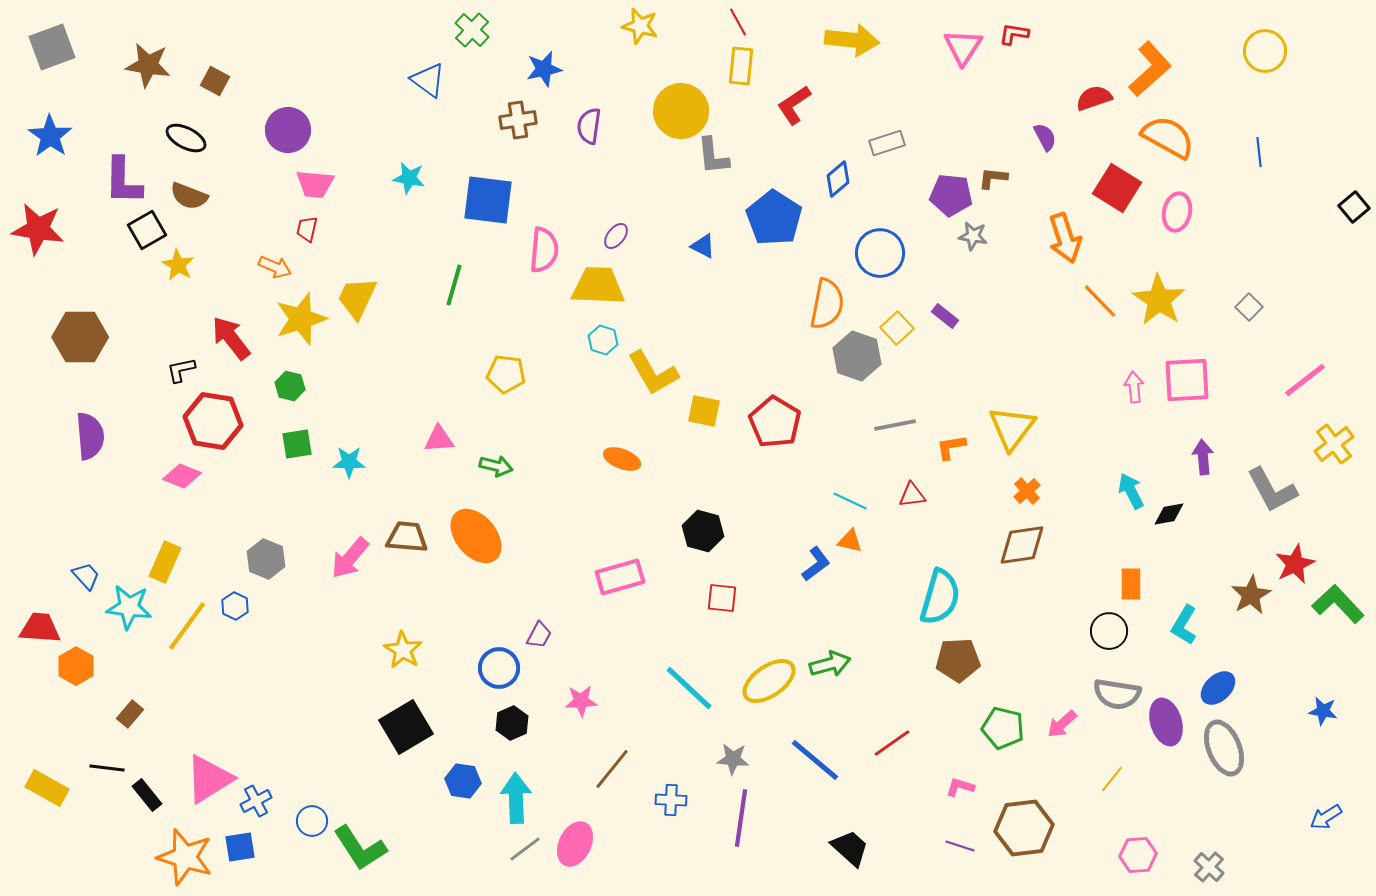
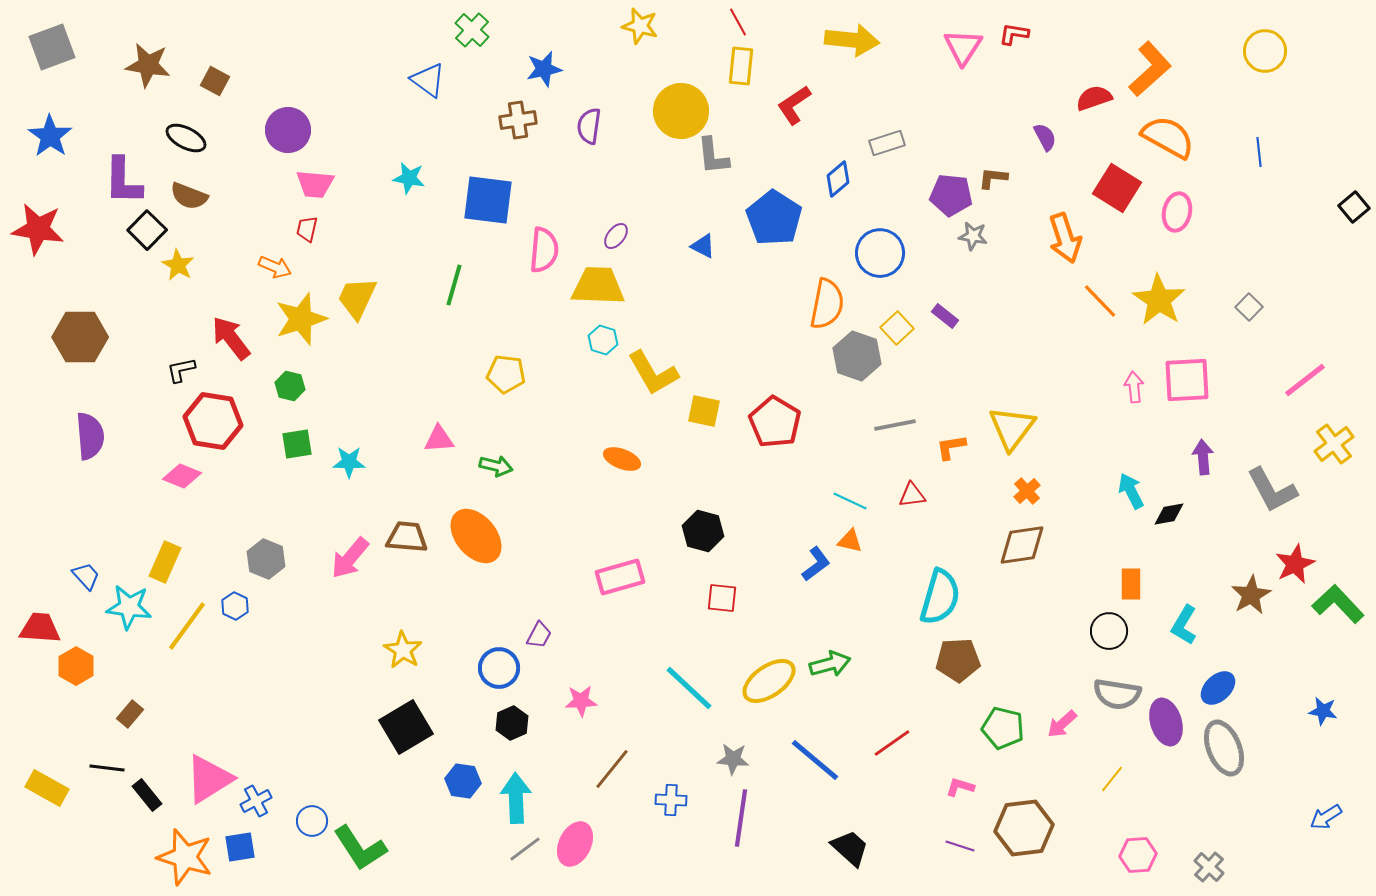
black square at (147, 230): rotated 15 degrees counterclockwise
